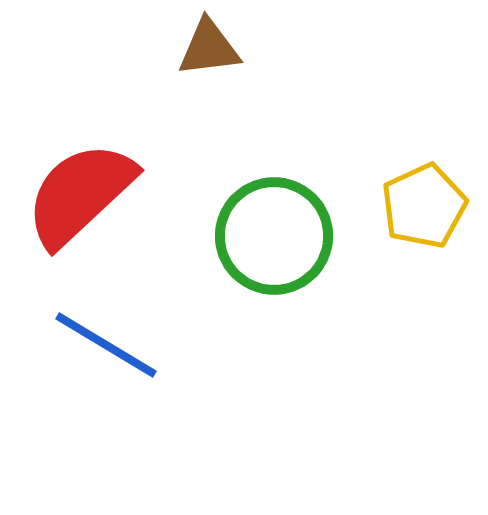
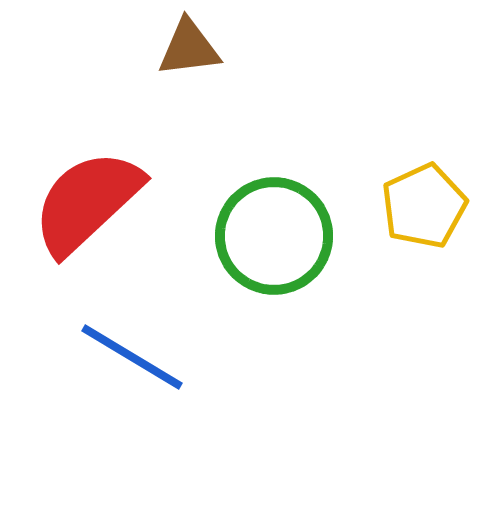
brown triangle: moved 20 px left
red semicircle: moved 7 px right, 8 px down
blue line: moved 26 px right, 12 px down
